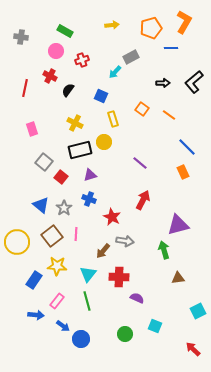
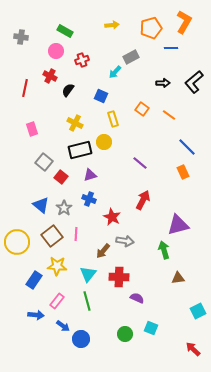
cyan square at (155, 326): moved 4 px left, 2 px down
